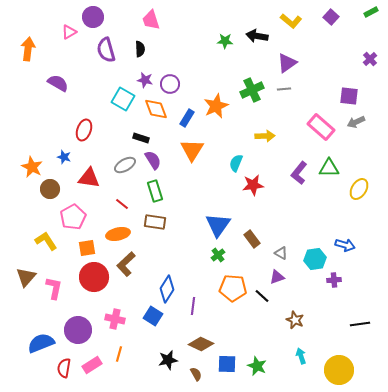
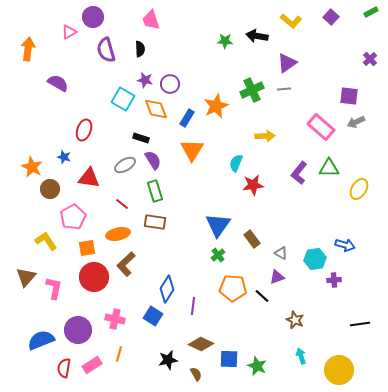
blue semicircle at (41, 343): moved 3 px up
blue square at (227, 364): moved 2 px right, 5 px up
